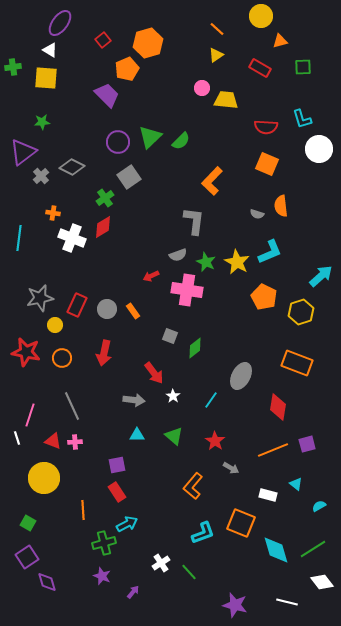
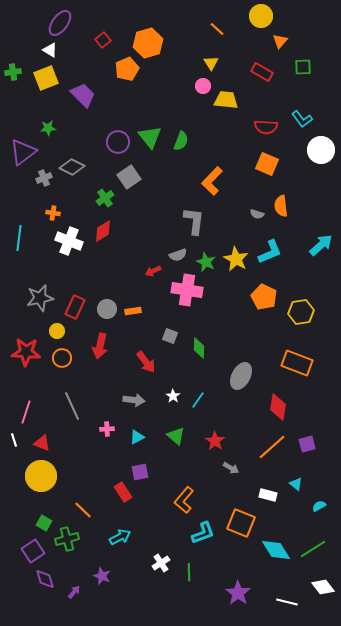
orange triangle at (280, 41): rotated 35 degrees counterclockwise
yellow triangle at (216, 55): moved 5 px left, 8 px down; rotated 28 degrees counterclockwise
green cross at (13, 67): moved 5 px down
red rectangle at (260, 68): moved 2 px right, 4 px down
yellow square at (46, 78): rotated 25 degrees counterclockwise
pink circle at (202, 88): moved 1 px right, 2 px up
purple trapezoid at (107, 95): moved 24 px left
cyan L-shape at (302, 119): rotated 20 degrees counterclockwise
green star at (42, 122): moved 6 px right, 6 px down
green triangle at (150, 137): rotated 25 degrees counterclockwise
green semicircle at (181, 141): rotated 24 degrees counterclockwise
white circle at (319, 149): moved 2 px right, 1 px down
gray cross at (41, 176): moved 3 px right, 2 px down; rotated 21 degrees clockwise
red diamond at (103, 227): moved 4 px down
white cross at (72, 238): moved 3 px left, 3 px down
yellow star at (237, 262): moved 1 px left, 3 px up
red arrow at (151, 276): moved 2 px right, 5 px up
cyan arrow at (321, 276): moved 31 px up
red rectangle at (77, 305): moved 2 px left, 2 px down
orange rectangle at (133, 311): rotated 63 degrees counterclockwise
yellow hexagon at (301, 312): rotated 10 degrees clockwise
yellow circle at (55, 325): moved 2 px right, 6 px down
green diamond at (195, 348): moved 4 px right; rotated 50 degrees counterclockwise
red star at (26, 352): rotated 8 degrees counterclockwise
red arrow at (104, 353): moved 4 px left, 7 px up
red arrow at (154, 373): moved 8 px left, 11 px up
cyan line at (211, 400): moved 13 px left
pink line at (30, 415): moved 4 px left, 3 px up
cyan triangle at (137, 435): moved 2 px down; rotated 28 degrees counterclockwise
green triangle at (174, 436): moved 2 px right
white line at (17, 438): moved 3 px left, 2 px down
red triangle at (53, 441): moved 11 px left, 2 px down
pink cross at (75, 442): moved 32 px right, 13 px up
orange line at (273, 450): moved 1 px left, 3 px up; rotated 20 degrees counterclockwise
purple square at (117, 465): moved 23 px right, 7 px down
yellow circle at (44, 478): moved 3 px left, 2 px up
orange L-shape at (193, 486): moved 9 px left, 14 px down
red rectangle at (117, 492): moved 6 px right
orange line at (83, 510): rotated 42 degrees counterclockwise
green square at (28, 523): moved 16 px right
cyan arrow at (127, 524): moved 7 px left, 13 px down
green cross at (104, 543): moved 37 px left, 4 px up
cyan diamond at (276, 550): rotated 16 degrees counterclockwise
purple square at (27, 557): moved 6 px right, 6 px up
green line at (189, 572): rotated 42 degrees clockwise
purple diamond at (47, 582): moved 2 px left, 3 px up
white diamond at (322, 582): moved 1 px right, 5 px down
purple arrow at (133, 592): moved 59 px left
purple star at (235, 605): moved 3 px right, 12 px up; rotated 20 degrees clockwise
